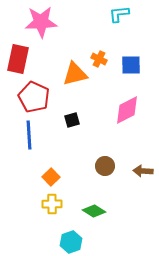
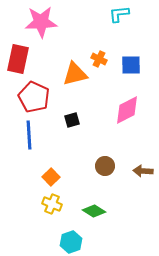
yellow cross: rotated 24 degrees clockwise
